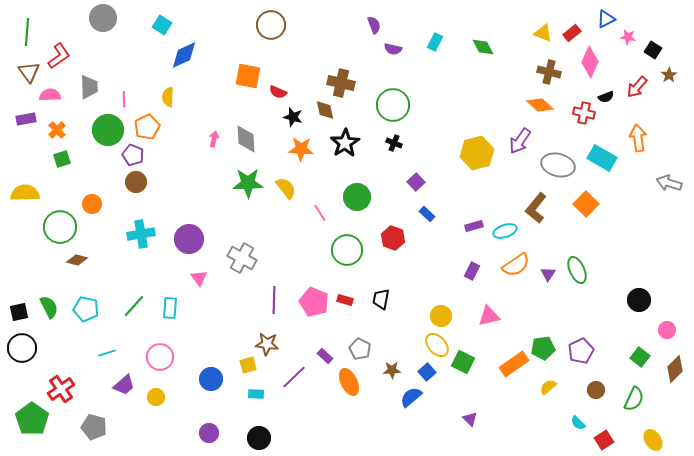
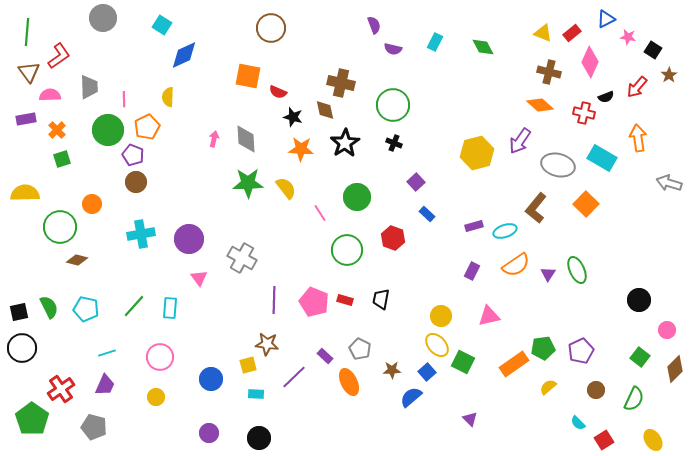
brown circle at (271, 25): moved 3 px down
purple trapezoid at (124, 385): moved 19 px left; rotated 25 degrees counterclockwise
